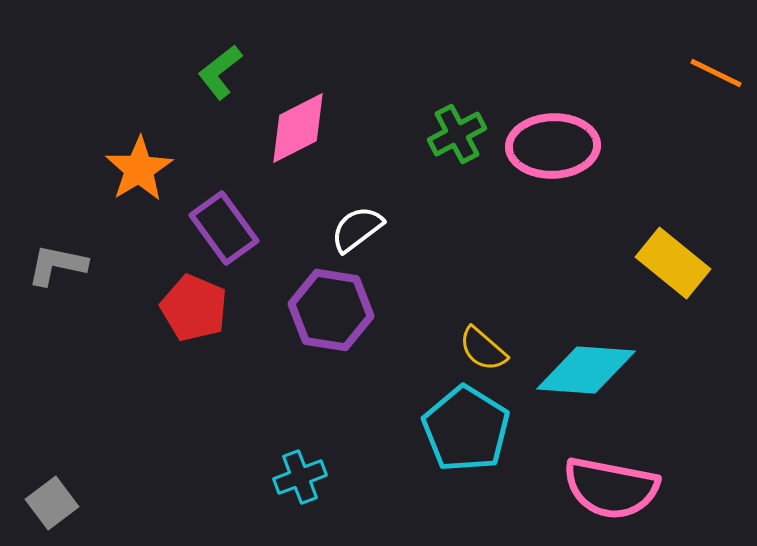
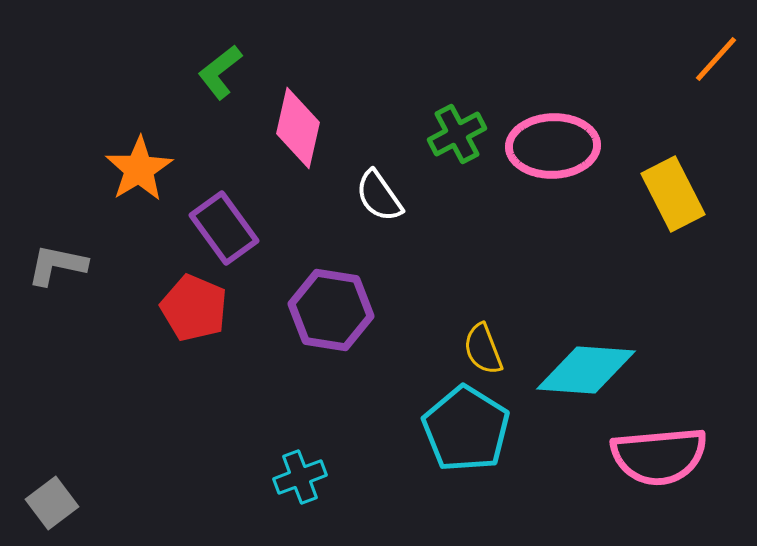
orange line: moved 14 px up; rotated 74 degrees counterclockwise
pink diamond: rotated 50 degrees counterclockwise
white semicircle: moved 22 px right, 33 px up; rotated 88 degrees counterclockwise
yellow rectangle: moved 69 px up; rotated 24 degrees clockwise
yellow semicircle: rotated 28 degrees clockwise
pink semicircle: moved 48 px right, 32 px up; rotated 16 degrees counterclockwise
